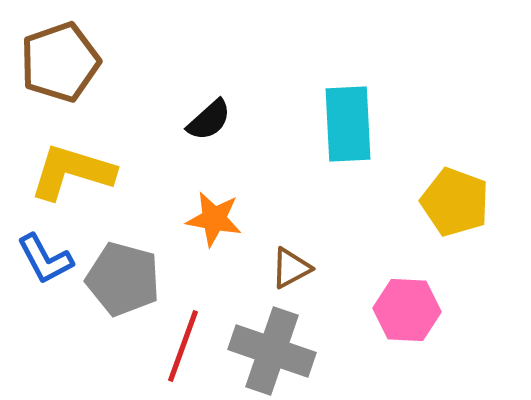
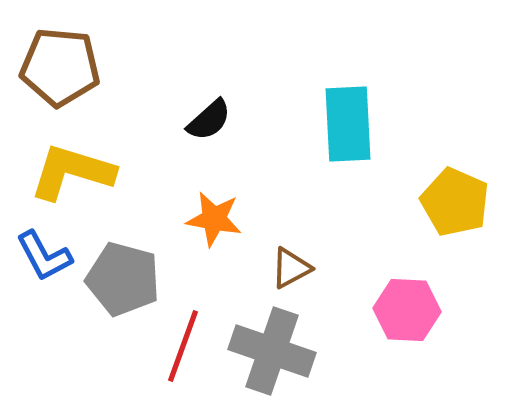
brown pentagon: moved 5 px down; rotated 24 degrees clockwise
yellow pentagon: rotated 4 degrees clockwise
blue L-shape: moved 1 px left, 3 px up
